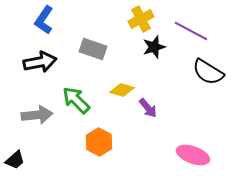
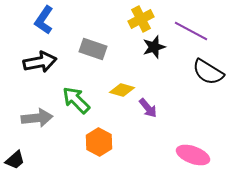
gray arrow: moved 3 px down
